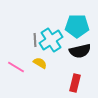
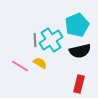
cyan pentagon: moved 1 px up; rotated 25 degrees counterclockwise
pink line: moved 4 px right, 1 px up
red rectangle: moved 4 px right, 1 px down
